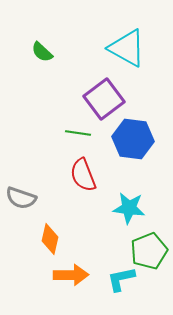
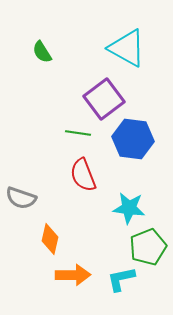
green semicircle: rotated 15 degrees clockwise
green pentagon: moved 1 px left, 4 px up
orange arrow: moved 2 px right
